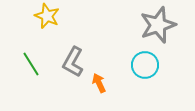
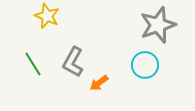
green line: moved 2 px right
orange arrow: rotated 102 degrees counterclockwise
